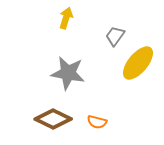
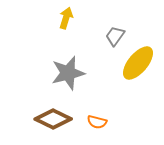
gray star: rotated 24 degrees counterclockwise
